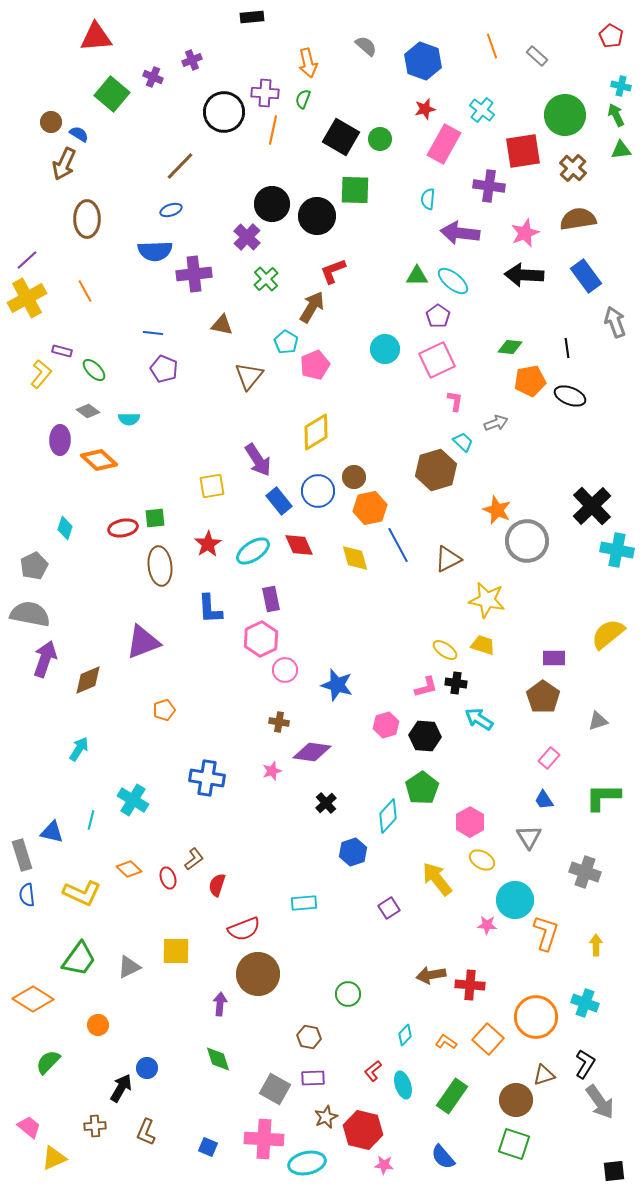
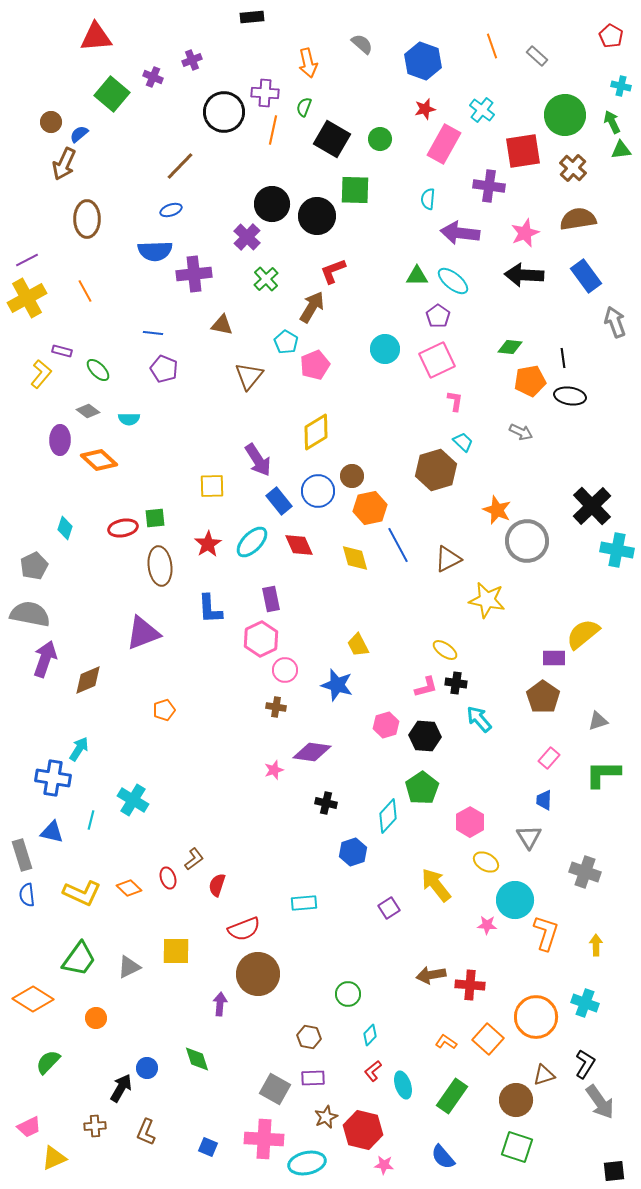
gray semicircle at (366, 46): moved 4 px left, 2 px up
green semicircle at (303, 99): moved 1 px right, 8 px down
green arrow at (616, 115): moved 4 px left, 7 px down
blue semicircle at (79, 134): rotated 72 degrees counterclockwise
black square at (341, 137): moved 9 px left, 2 px down
purple line at (27, 260): rotated 15 degrees clockwise
black line at (567, 348): moved 4 px left, 10 px down
green ellipse at (94, 370): moved 4 px right
black ellipse at (570, 396): rotated 12 degrees counterclockwise
gray arrow at (496, 423): moved 25 px right, 9 px down; rotated 45 degrees clockwise
brown circle at (354, 477): moved 2 px left, 1 px up
yellow square at (212, 486): rotated 8 degrees clockwise
cyan ellipse at (253, 551): moved 1 px left, 9 px up; rotated 12 degrees counterclockwise
yellow semicircle at (608, 634): moved 25 px left
purple triangle at (143, 642): moved 9 px up
yellow trapezoid at (483, 645): moved 125 px left; rotated 135 degrees counterclockwise
cyan arrow at (479, 719): rotated 16 degrees clockwise
brown cross at (279, 722): moved 3 px left, 15 px up
pink star at (272, 771): moved 2 px right, 1 px up
blue cross at (207, 778): moved 154 px left
green L-shape at (603, 797): moved 23 px up
blue trapezoid at (544, 800): rotated 35 degrees clockwise
black cross at (326, 803): rotated 35 degrees counterclockwise
yellow ellipse at (482, 860): moved 4 px right, 2 px down
orange diamond at (129, 869): moved 19 px down
yellow arrow at (437, 879): moved 1 px left, 6 px down
orange circle at (98, 1025): moved 2 px left, 7 px up
cyan diamond at (405, 1035): moved 35 px left
green diamond at (218, 1059): moved 21 px left
pink trapezoid at (29, 1127): rotated 115 degrees clockwise
green square at (514, 1144): moved 3 px right, 3 px down
